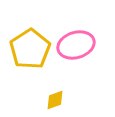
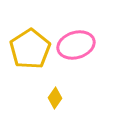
yellow diamond: moved 2 px up; rotated 35 degrees counterclockwise
